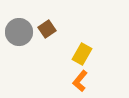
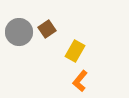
yellow rectangle: moved 7 px left, 3 px up
